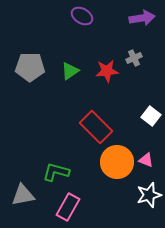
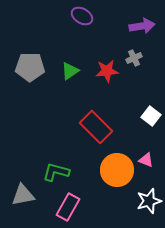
purple arrow: moved 8 px down
orange circle: moved 8 px down
white star: moved 6 px down
